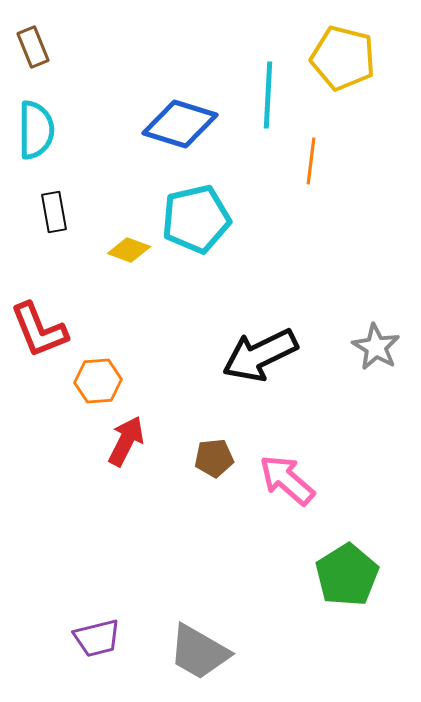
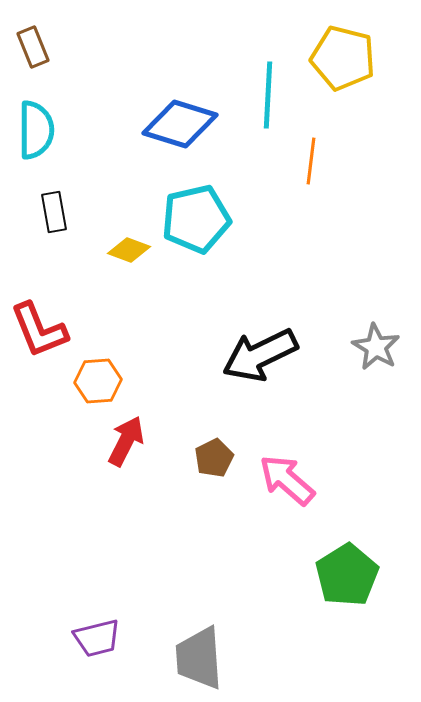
brown pentagon: rotated 21 degrees counterclockwise
gray trapezoid: moved 6 px down; rotated 56 degrees clockwise
